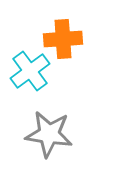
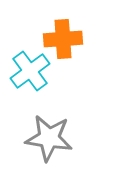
gray star: moved 4 px down
